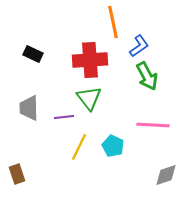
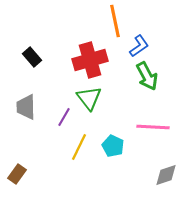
orange line: moved 2 px right, 1 px up
black rectangle: moved 1 px left, 3 px down; rotated 24 degrees clockwise
red cross: rotated 12 degrees counterclockwise
gray trapezoid: moved 3 px left, 1 px up
purple line: rotated 54 degrees counterclockwise
pink line: moved 2 px down
brown rectangle: rotated 54 degrees clockwise
